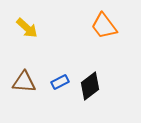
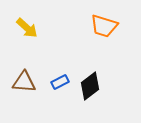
orange trapezoid: rotated 36 degrees counterclockwise
